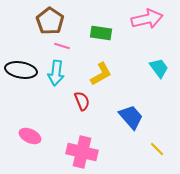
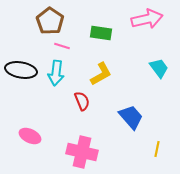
yellow line: rotated 56 degrees clockwise
